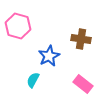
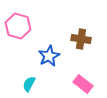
cyan semicircle: moved 4 px left, 4 px down
